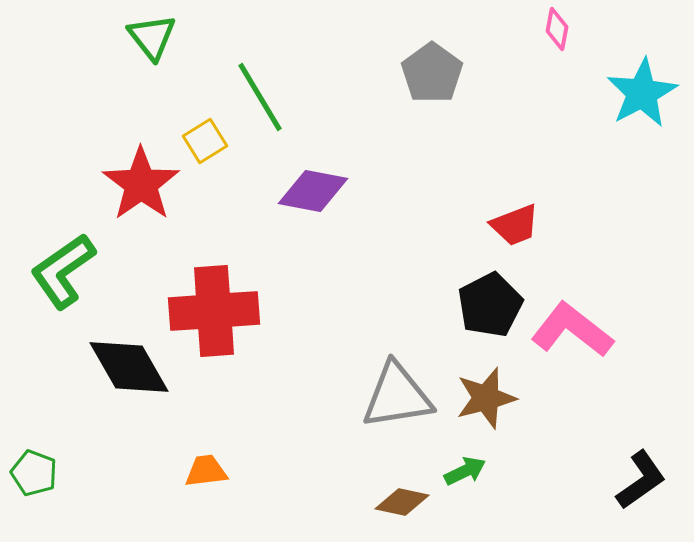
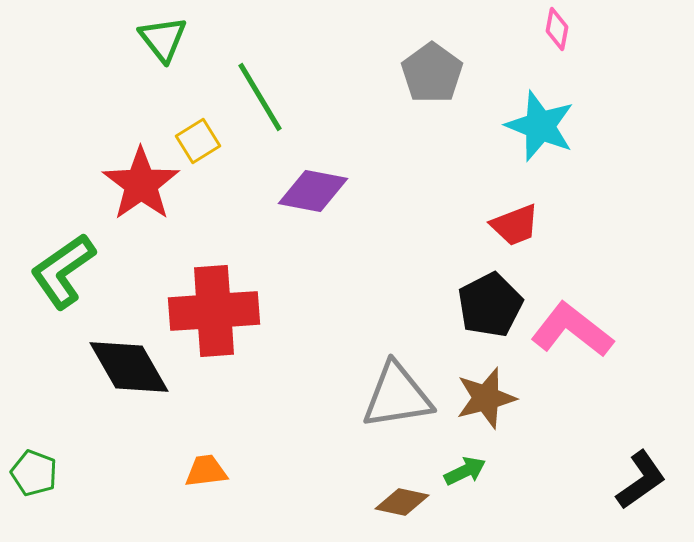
green triangle: moved 11 px right, 2 px down
cyan star: moved 102 px left, 33 px down; rotated 22 degrees counterclockwise
yellow square: moved 7 px left
